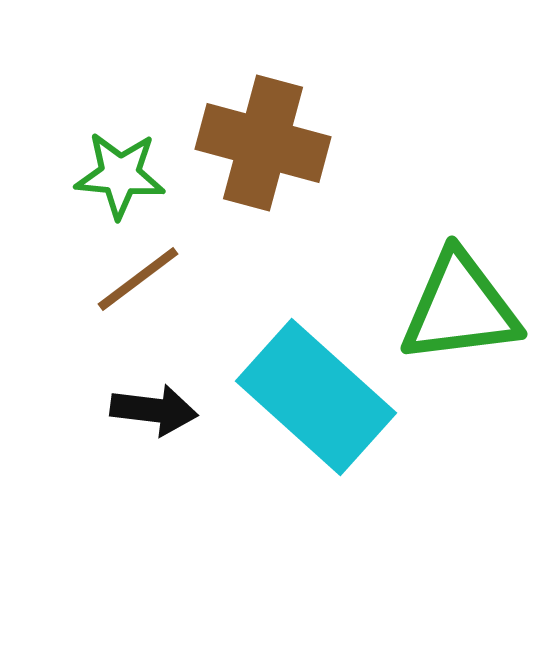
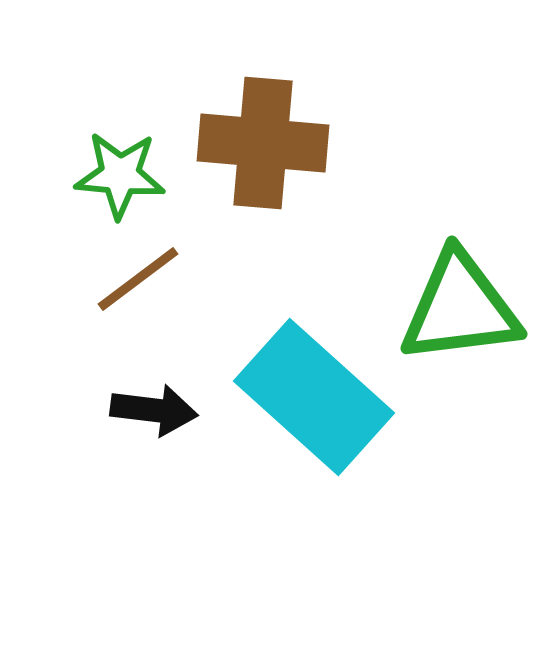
brown cross: rotated 10 degrees counterclockwise
cyan rectangle: moved 2 px left
